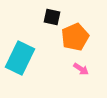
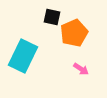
orange pentagon: moved 1 px left, 4 px up
cyan rectangle: moved 3 px right, 2 px up
